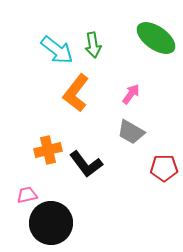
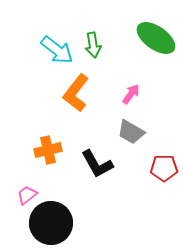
black L-shape: moved 11 px right; rotated 8 degrees clockwise
pink trapezoid: rotated 25 degrees counterclockwise
